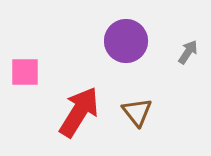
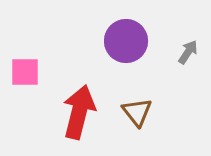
red arrow: rotated 18 degrees counterclockwise
